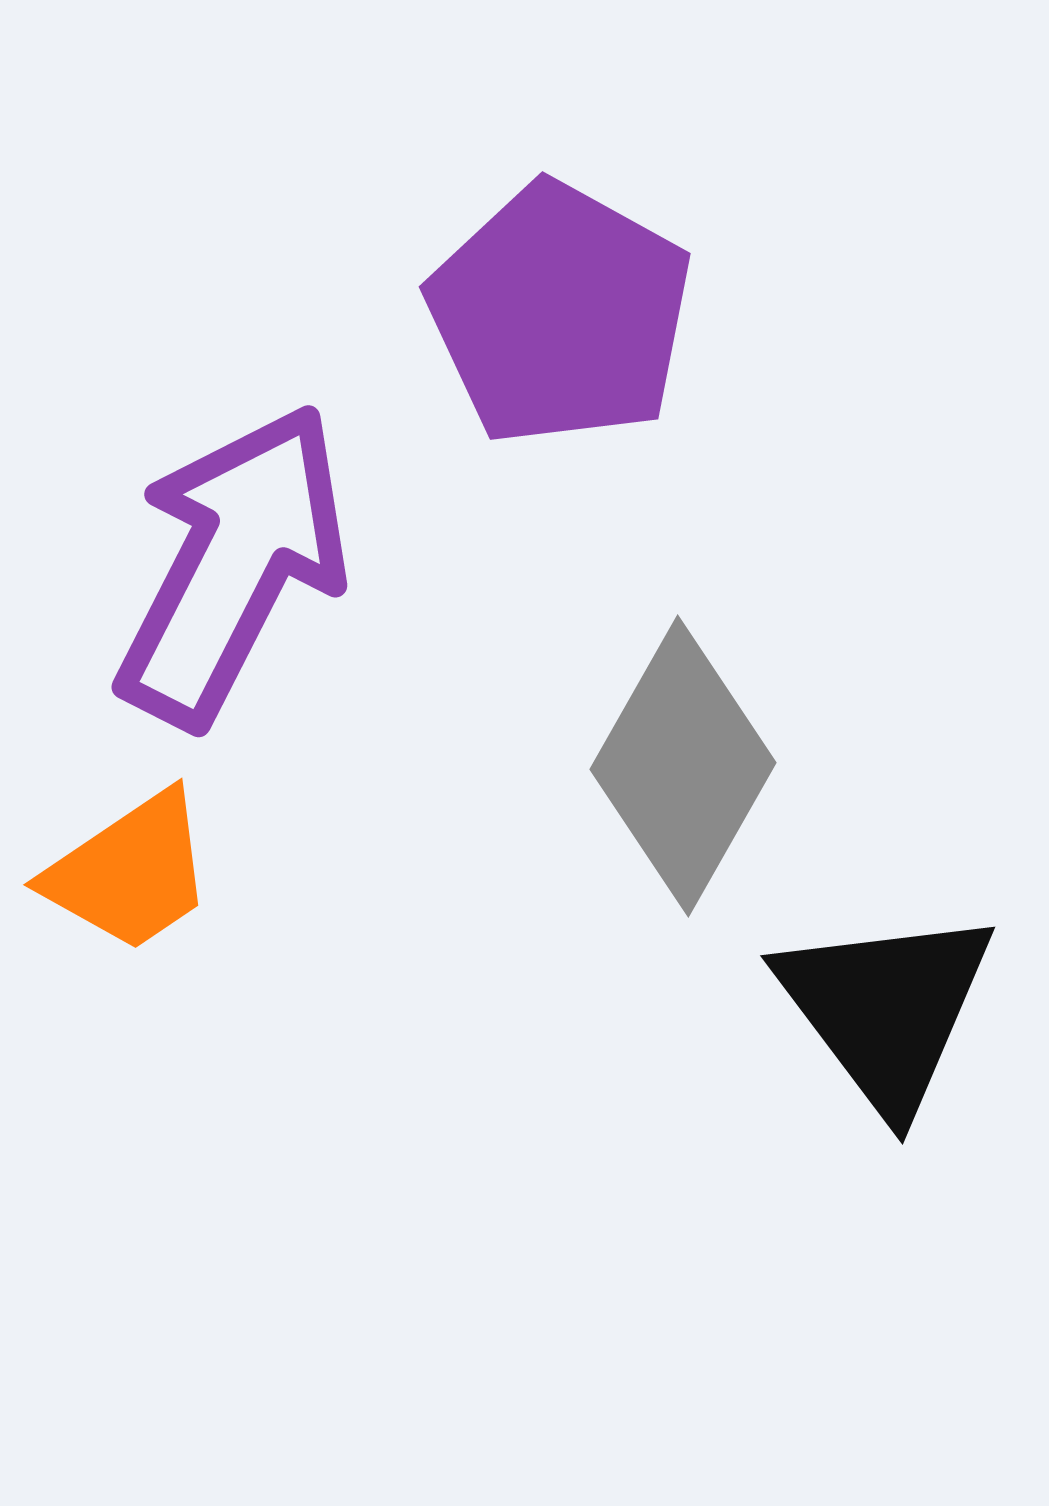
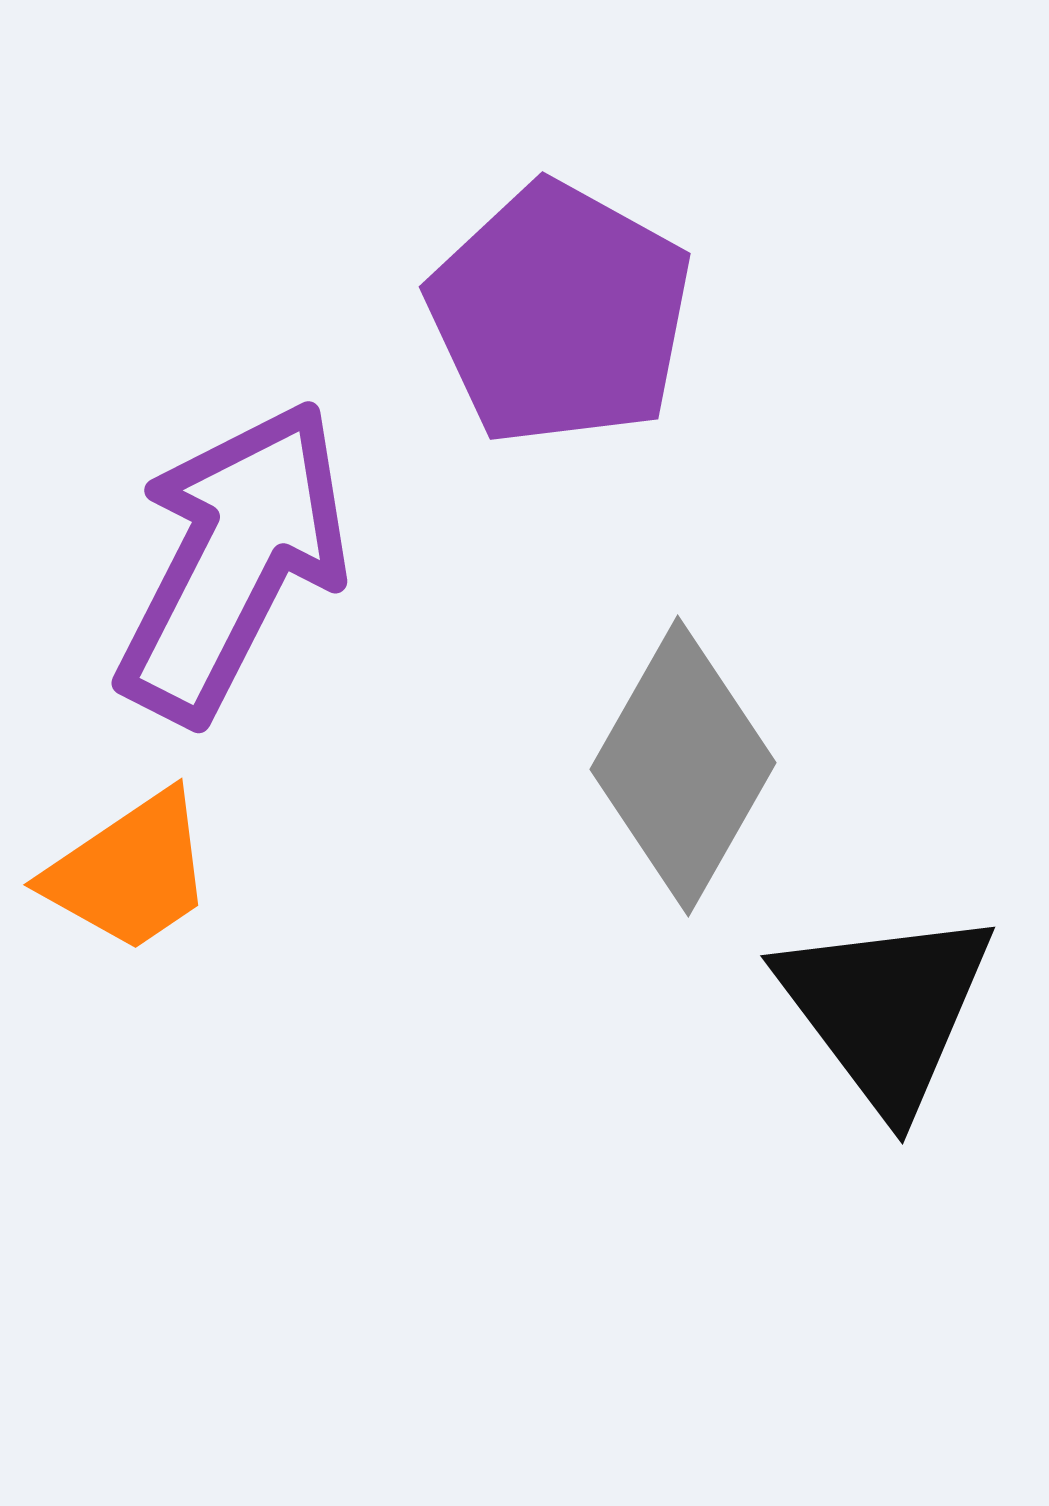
purple arrow: moved 4 px up
